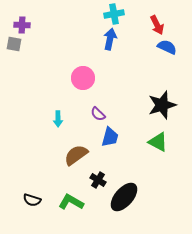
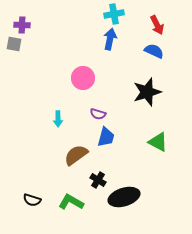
blue semicircle: moved 13 px left, 4 px down
black star: moved 15 px left, 13 px up
purple semicircle: rotated 28 degrees counterclockwise
blue trapezoid: moved 4 px left
black ellipse: rotated 32 degrees clockwise
